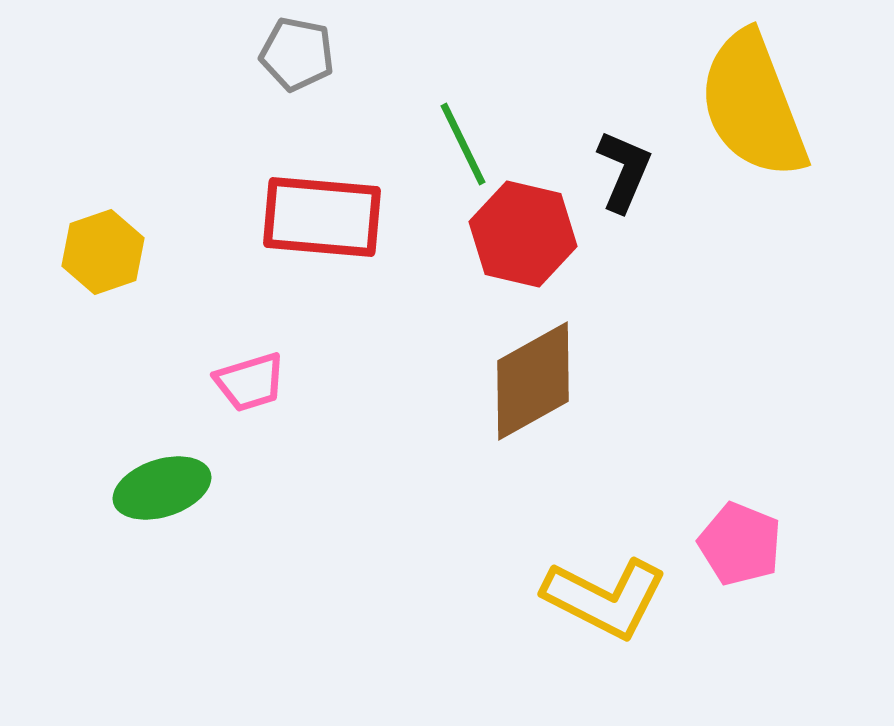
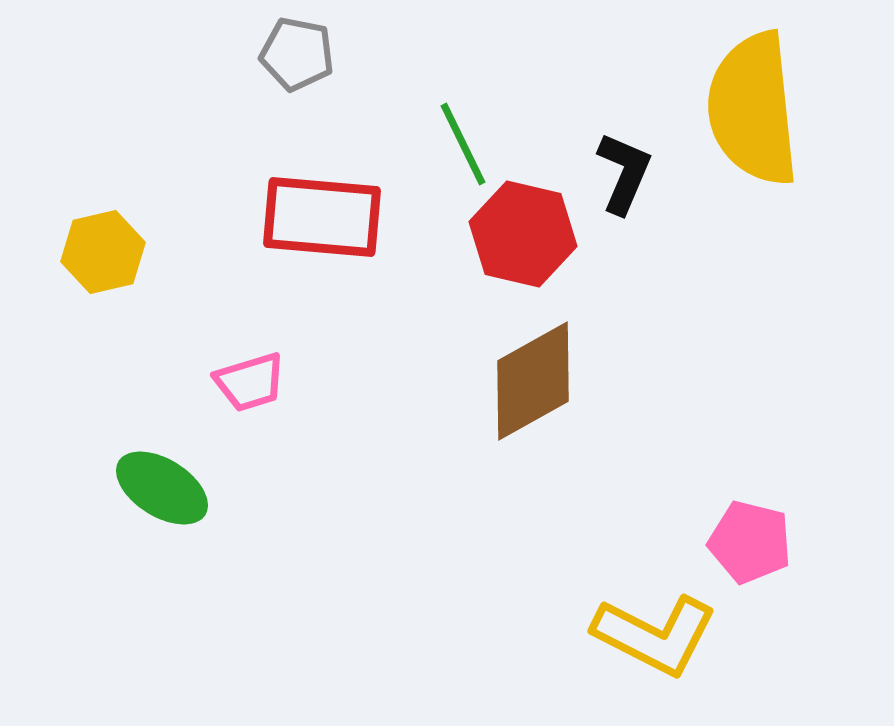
yellow semicircle: moved 4 px down; rotated 15 degrees clockwise
black L-shape: moved 2 px down
yellow hexagon: rotated 6 degrees clockwise
green ellipse: rotated 50 degrees clockwise
pink pentagon: moved 10 px right, 2 px up; rotated 8 degrees counterclockwise
yellow L-shape: moved 50 px right, 37 px down
